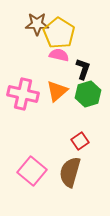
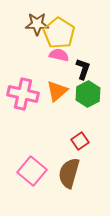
green hexagon: rotated 10 degrees counterclockwise
brown semicircle: moved 1 px left, 1 px down
